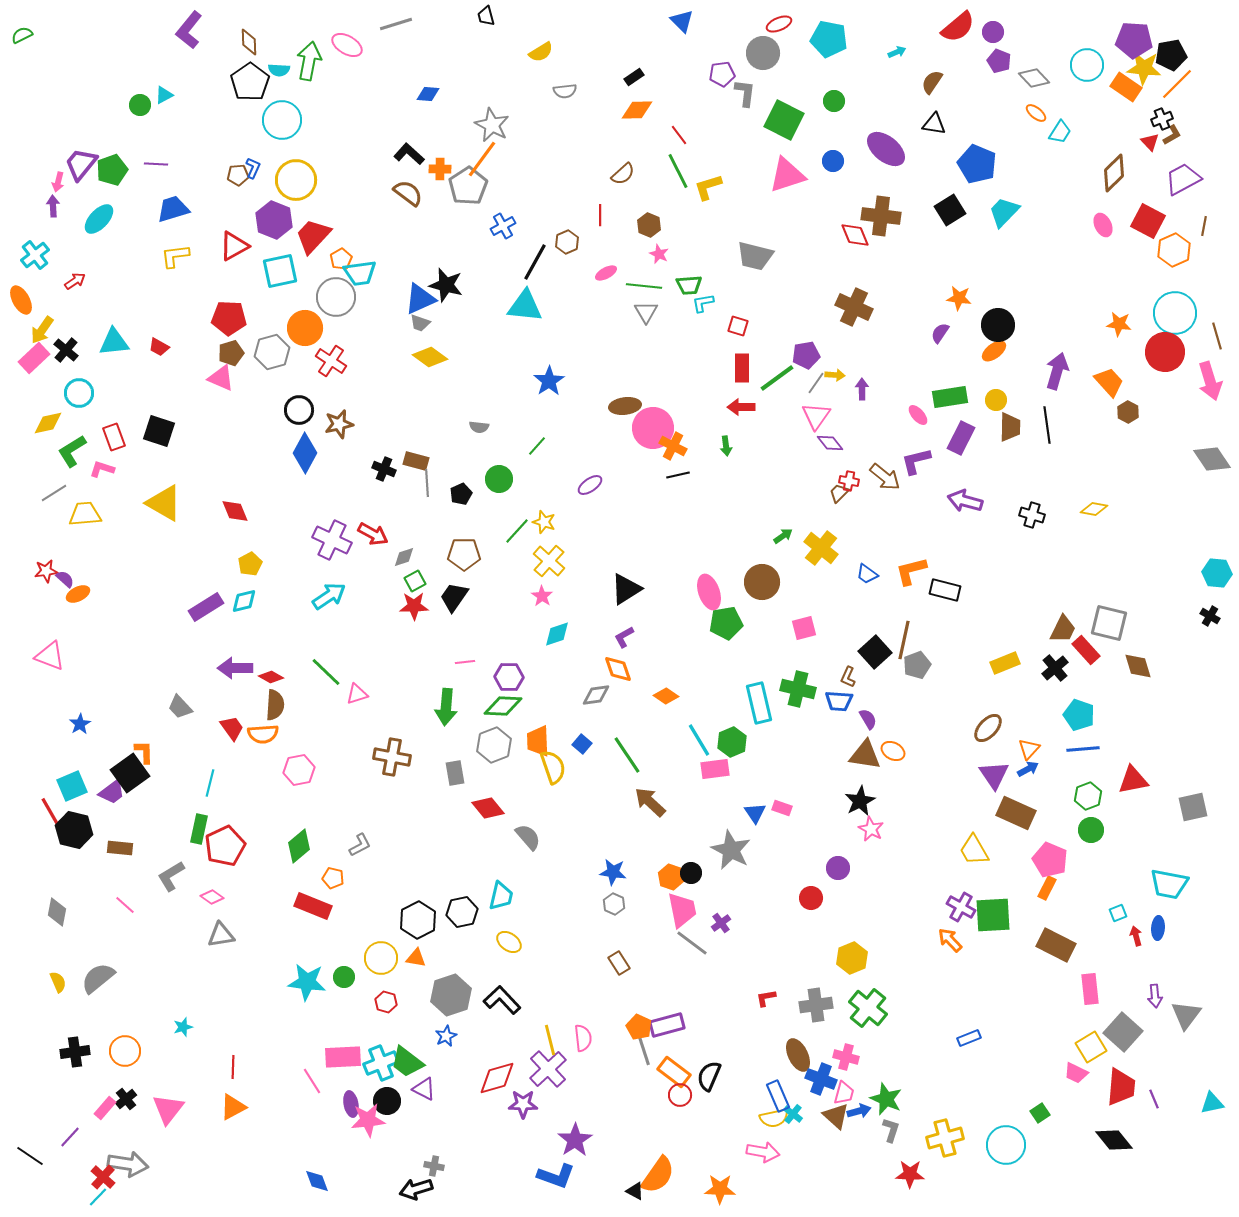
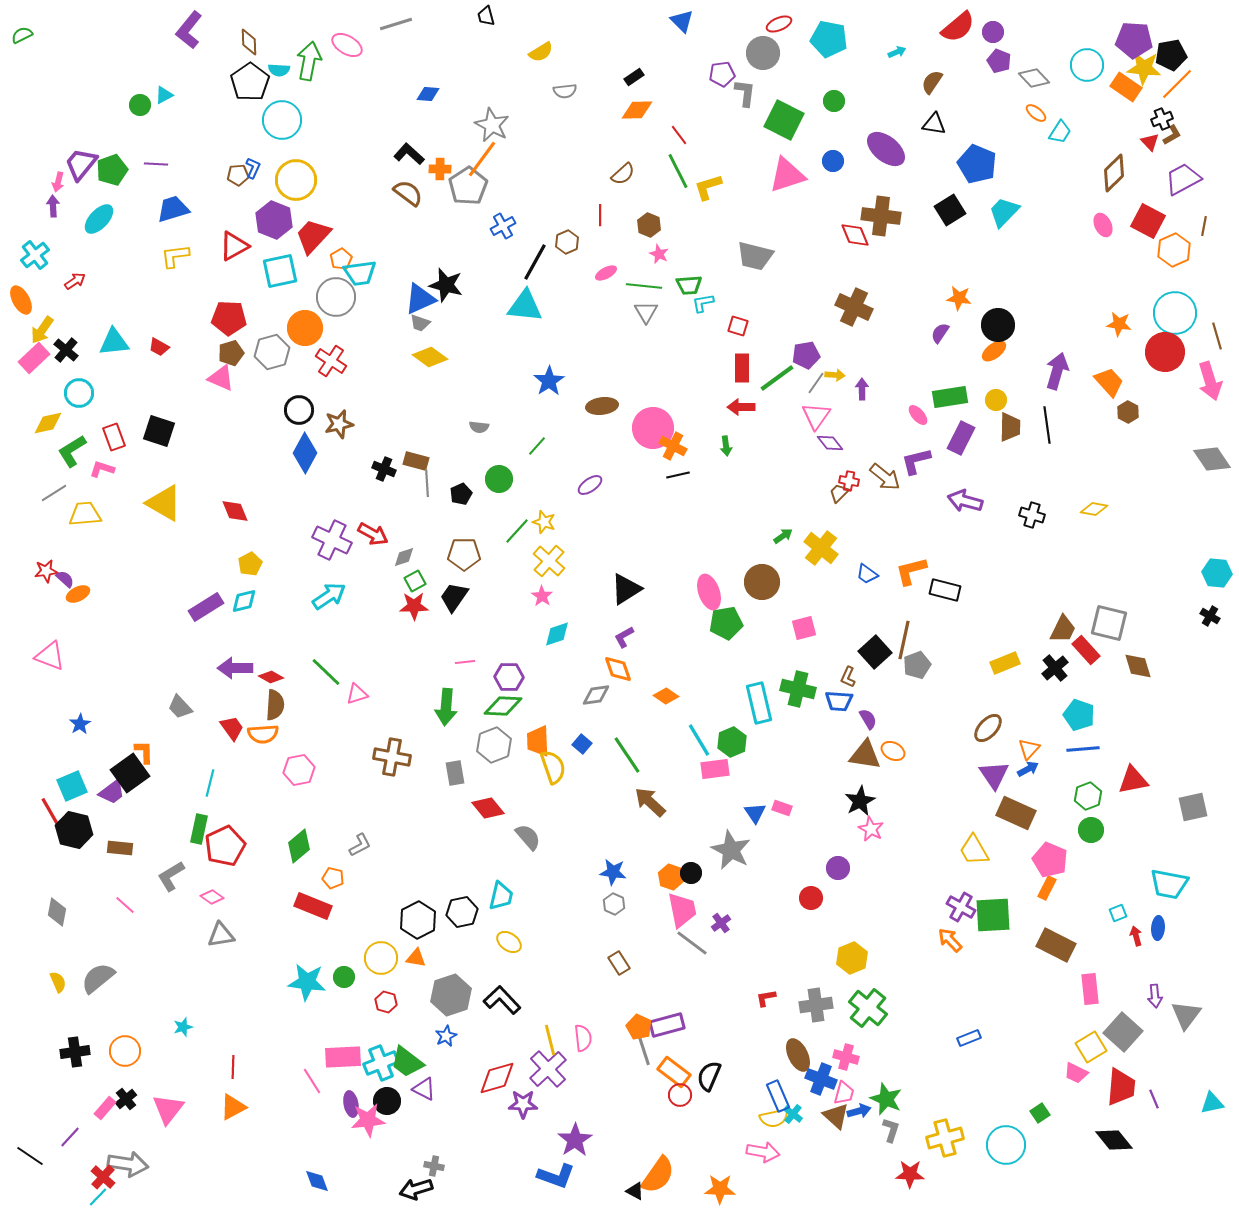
brown ellipse at (625, 406): moved 23 px left
